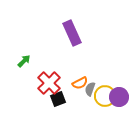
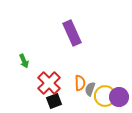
green arrow: rotated 112 degrees clockwise
orange semicircle: rotated 63 degrees counterclockwise
black square: moved 4 px left, 2 px down
